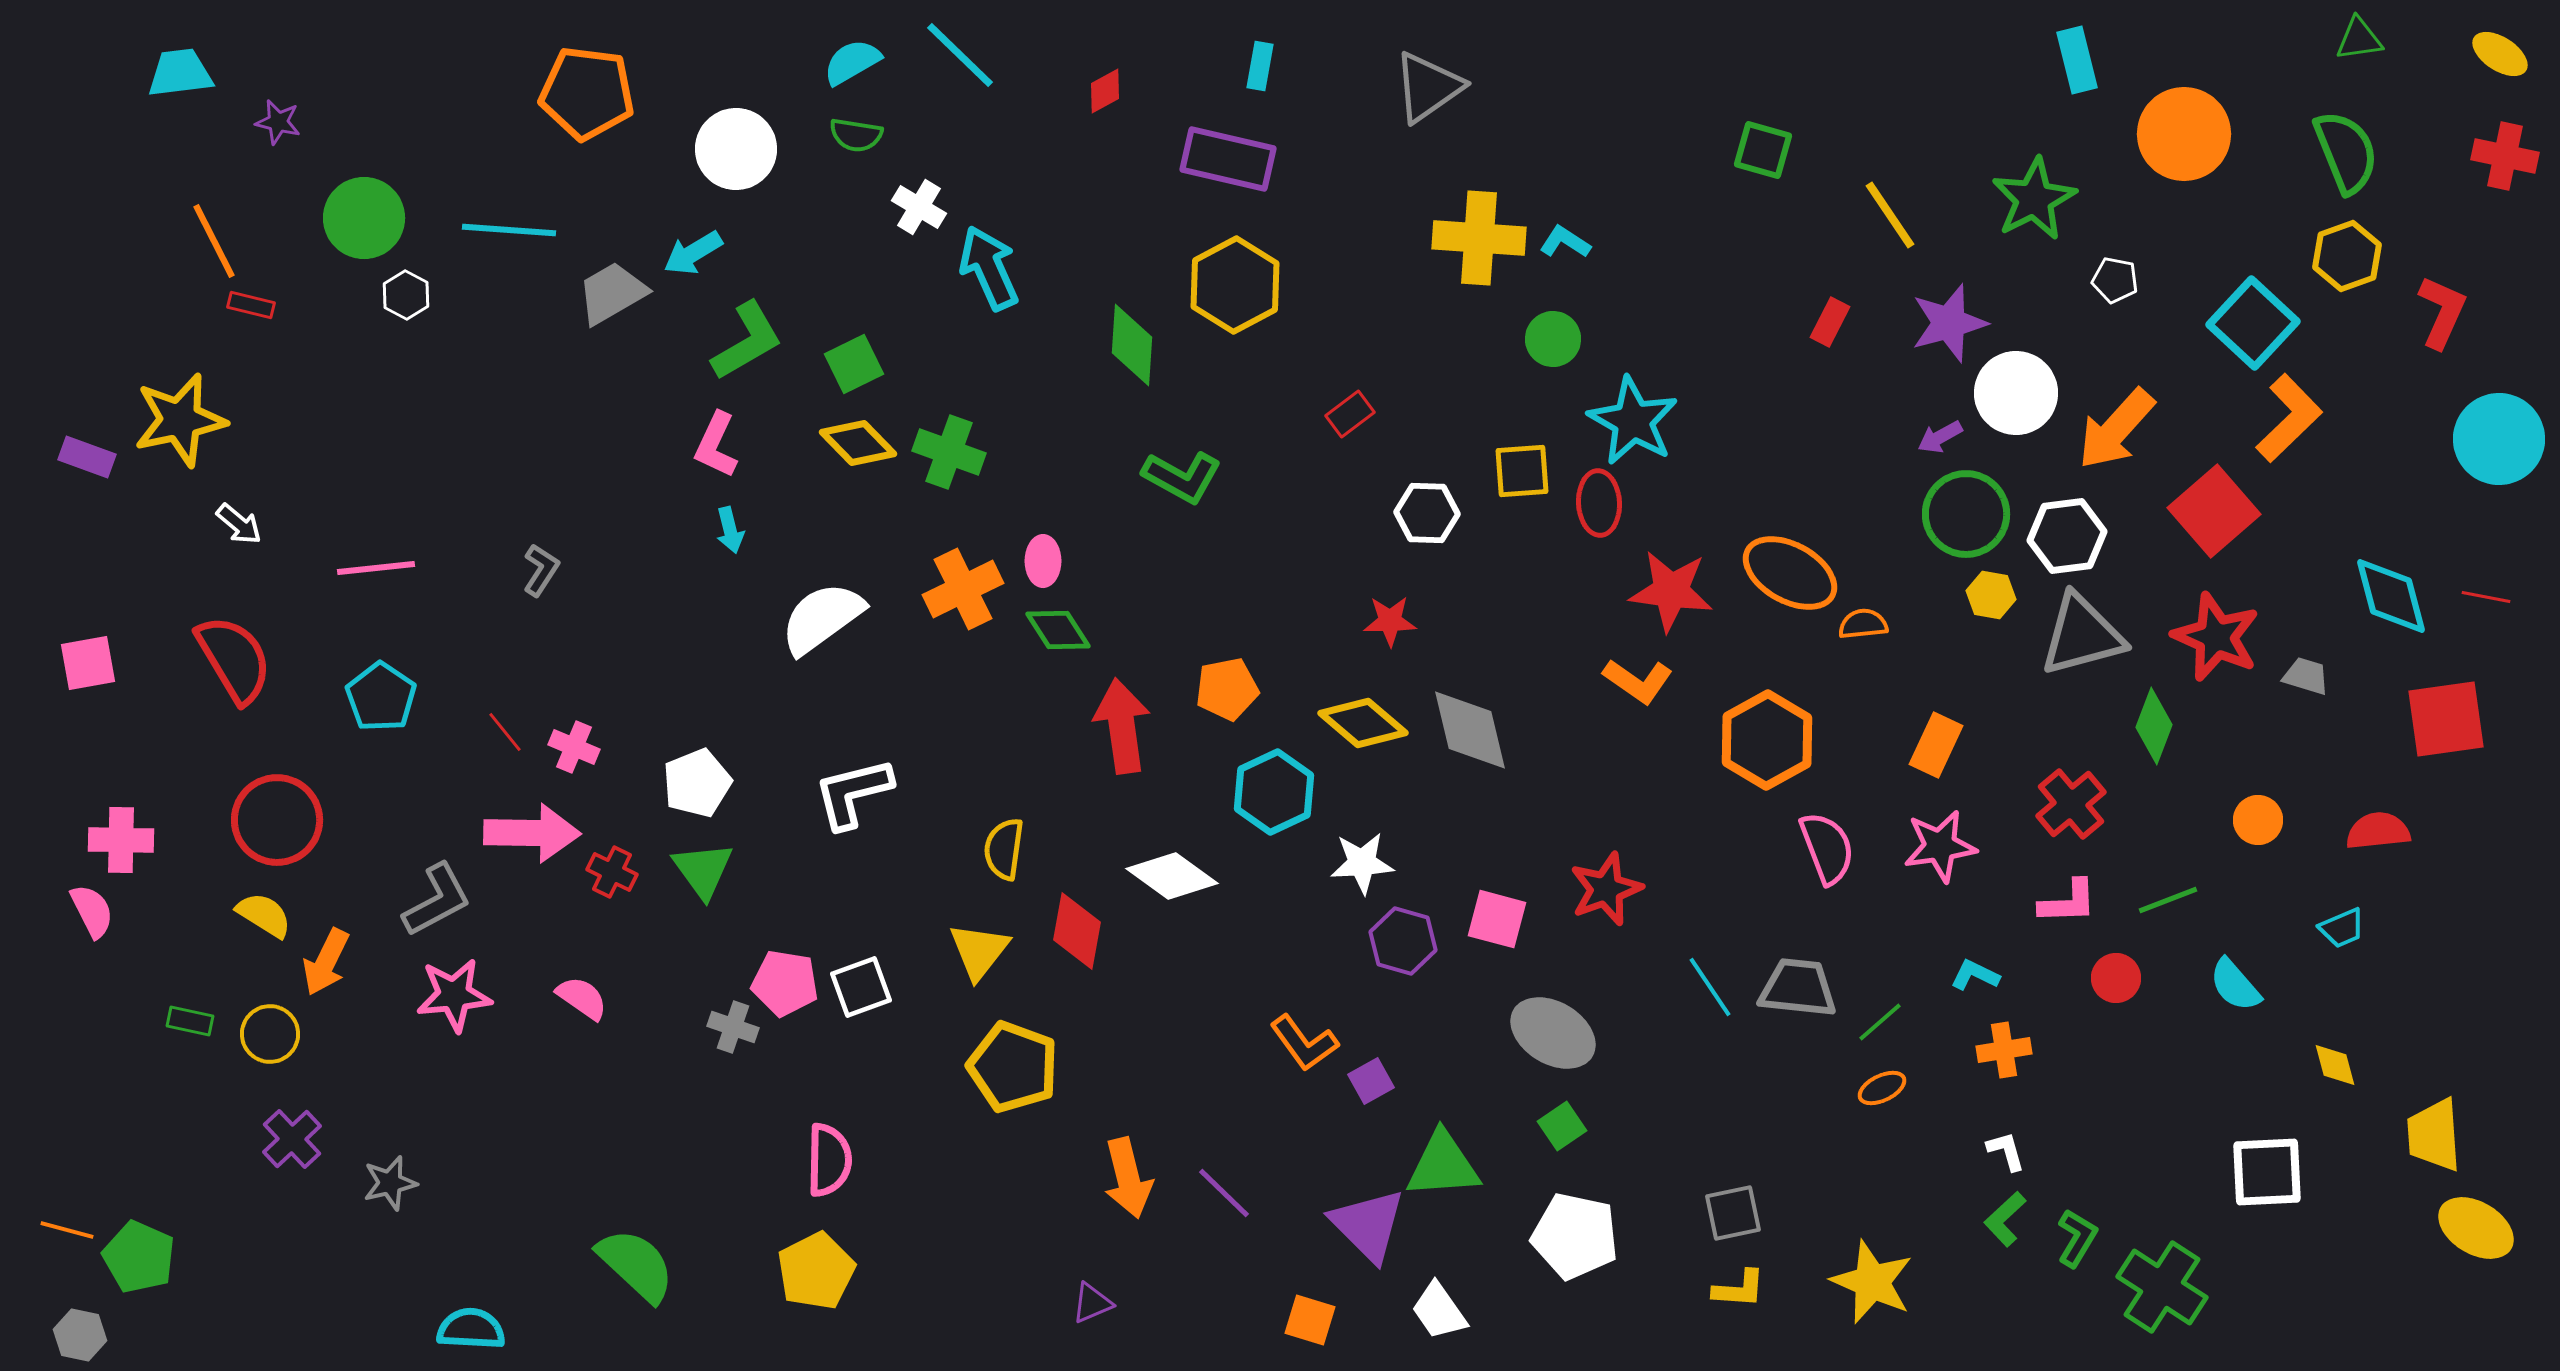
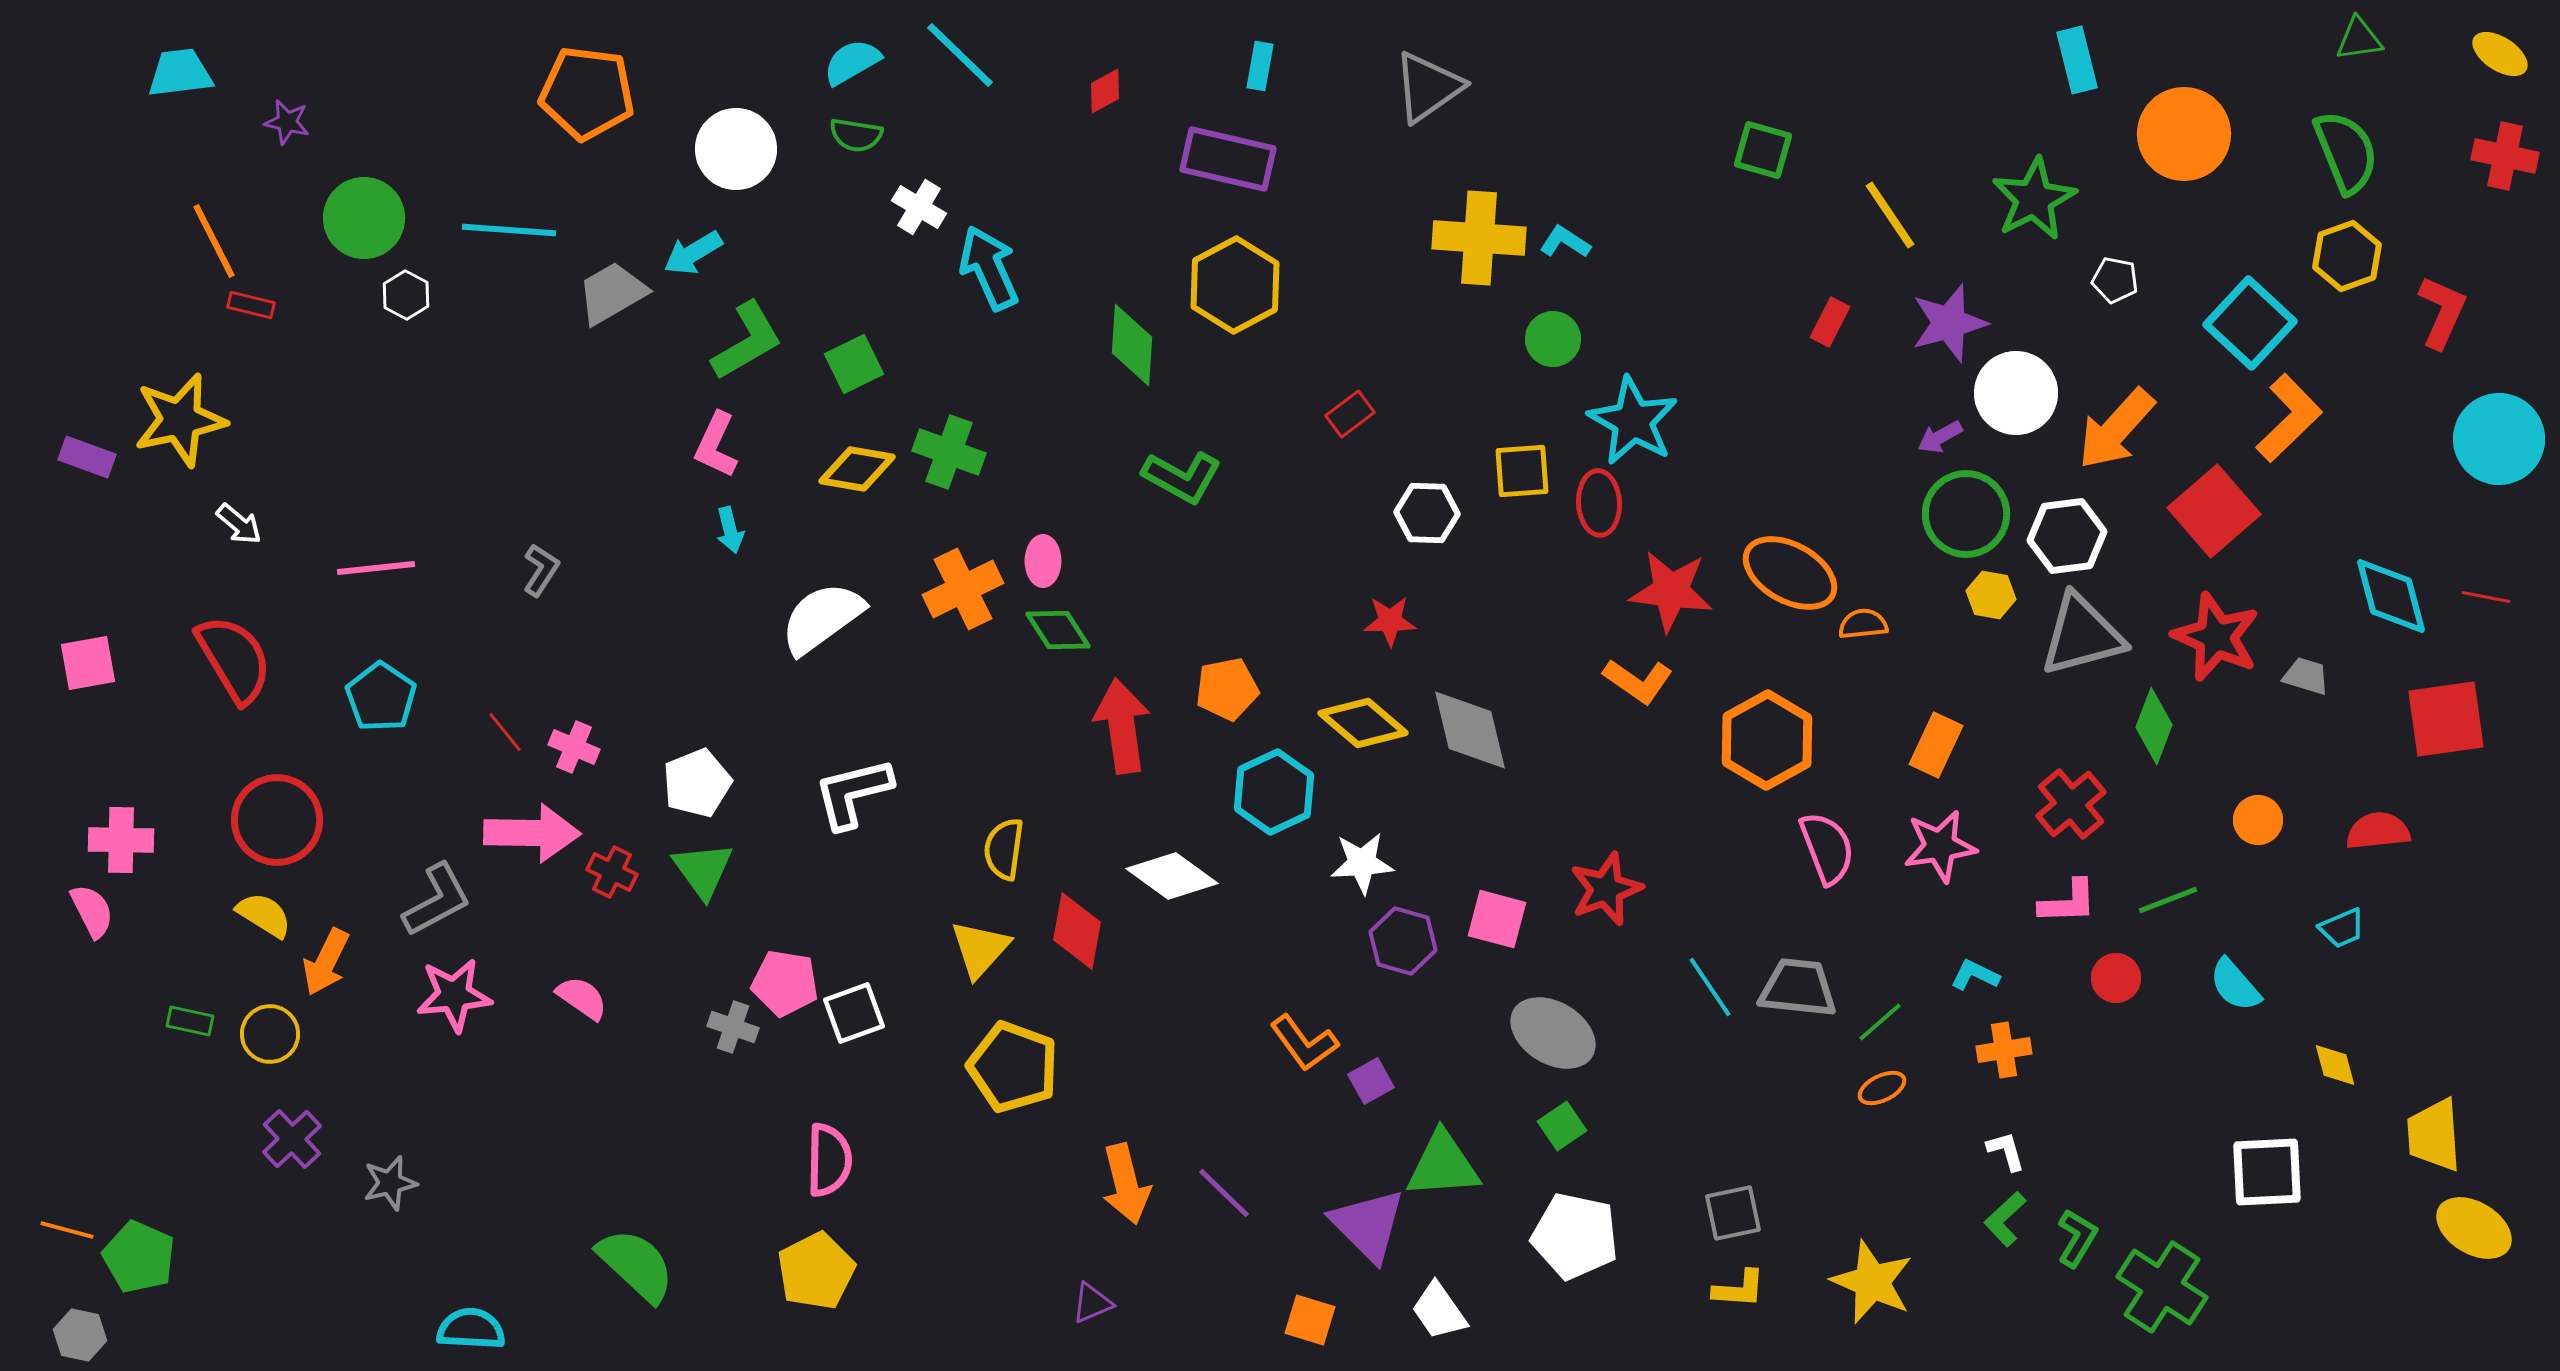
purple star at (278, 122): moved 9 px right
cyan square at (2253, 323): moved 3 px left
yellow diamond at (858, 443): moved 1 px left, 26 px down; rotated 36 degrees counterclockwise
yellow triangle at (979, 951): moved 1 px right, 2 px up; rotated 4 degrees clockwise
white square at (861, 987): moved 7 px left, 26 px down
orange arrow at (1128, 1178): moved 2 px left, 6 px down
yellow ellipse at (2476, 1228): moved 2 px left
